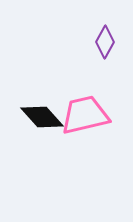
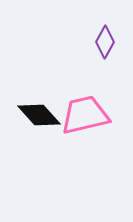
black diamond: moved 3 px left, 2 px up
